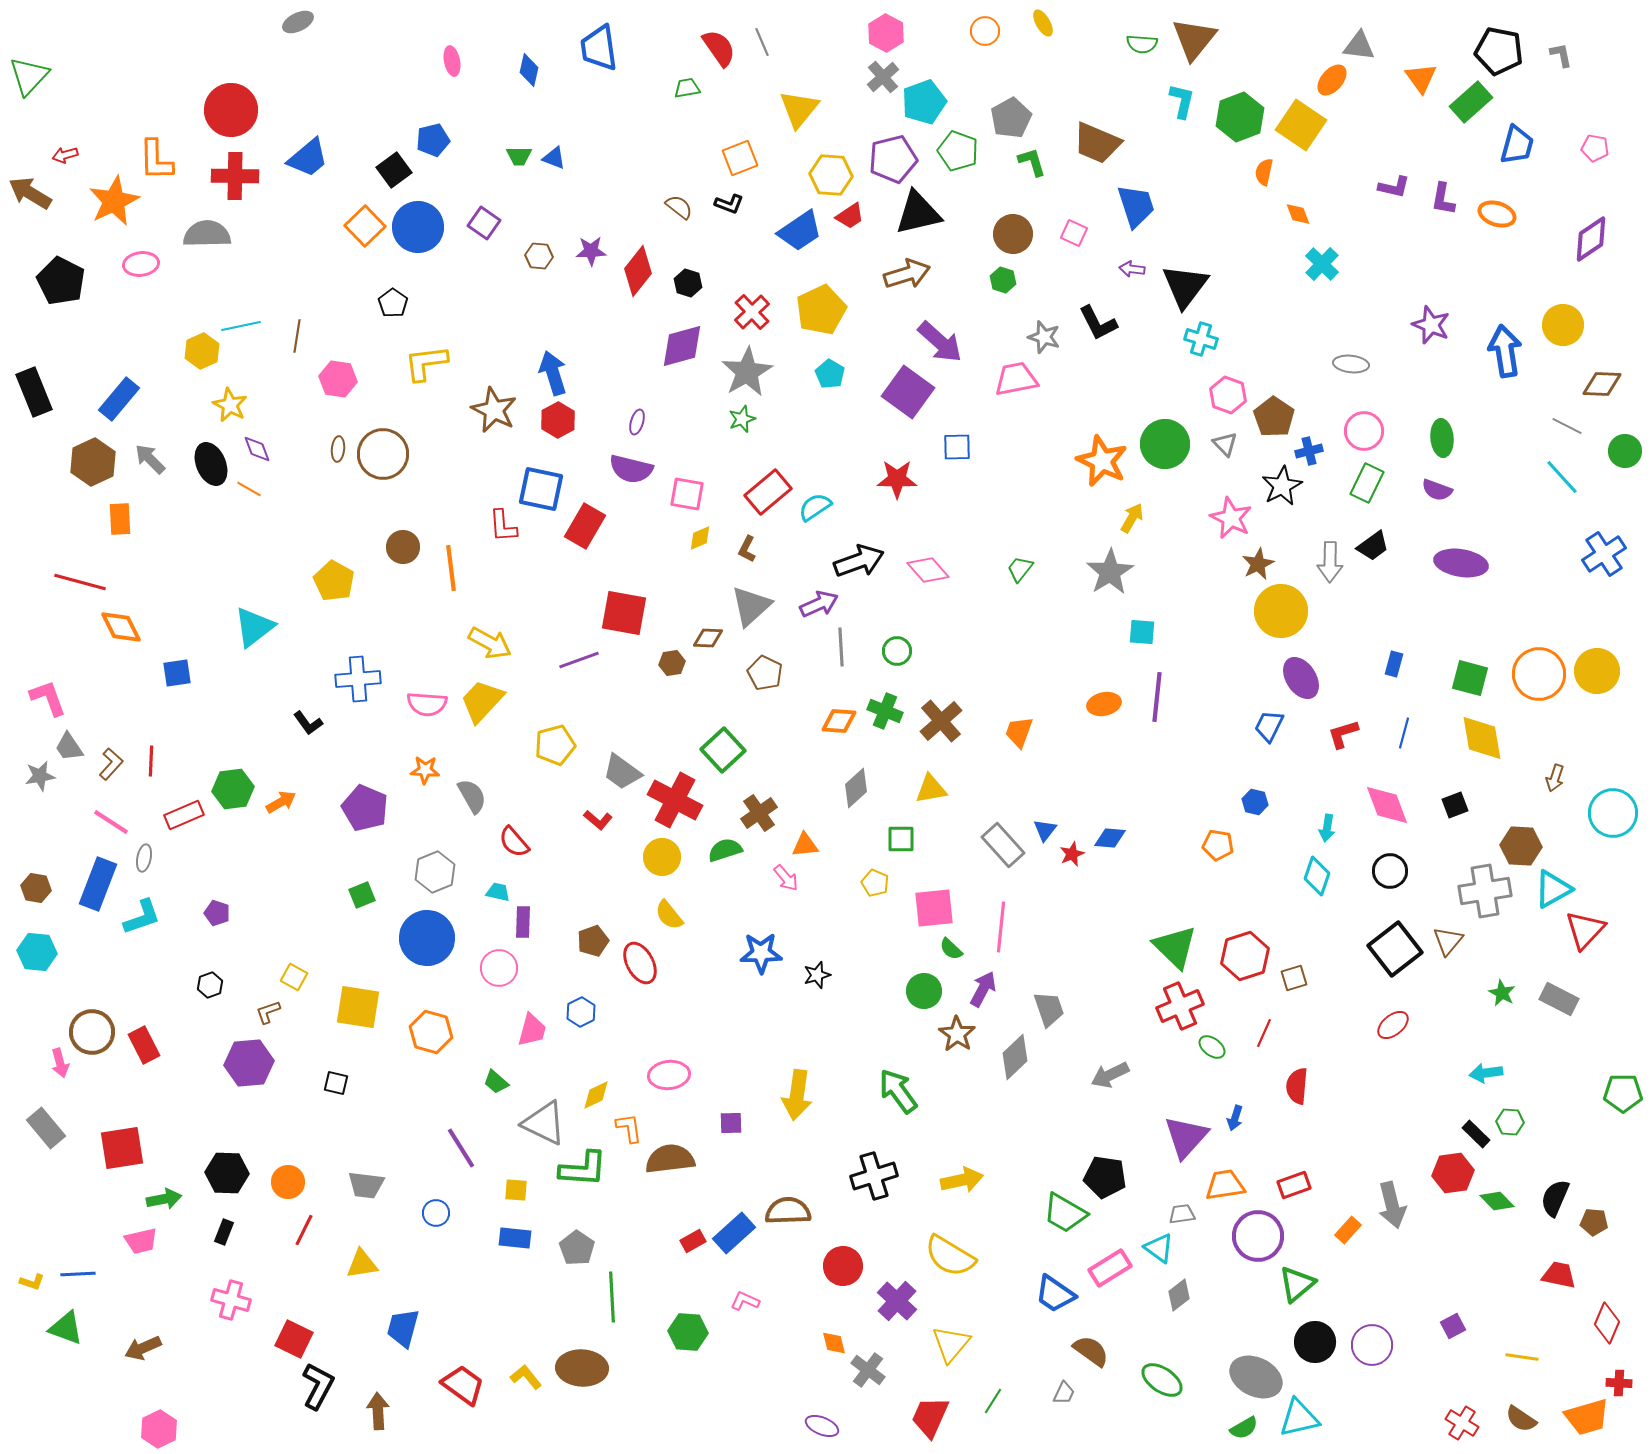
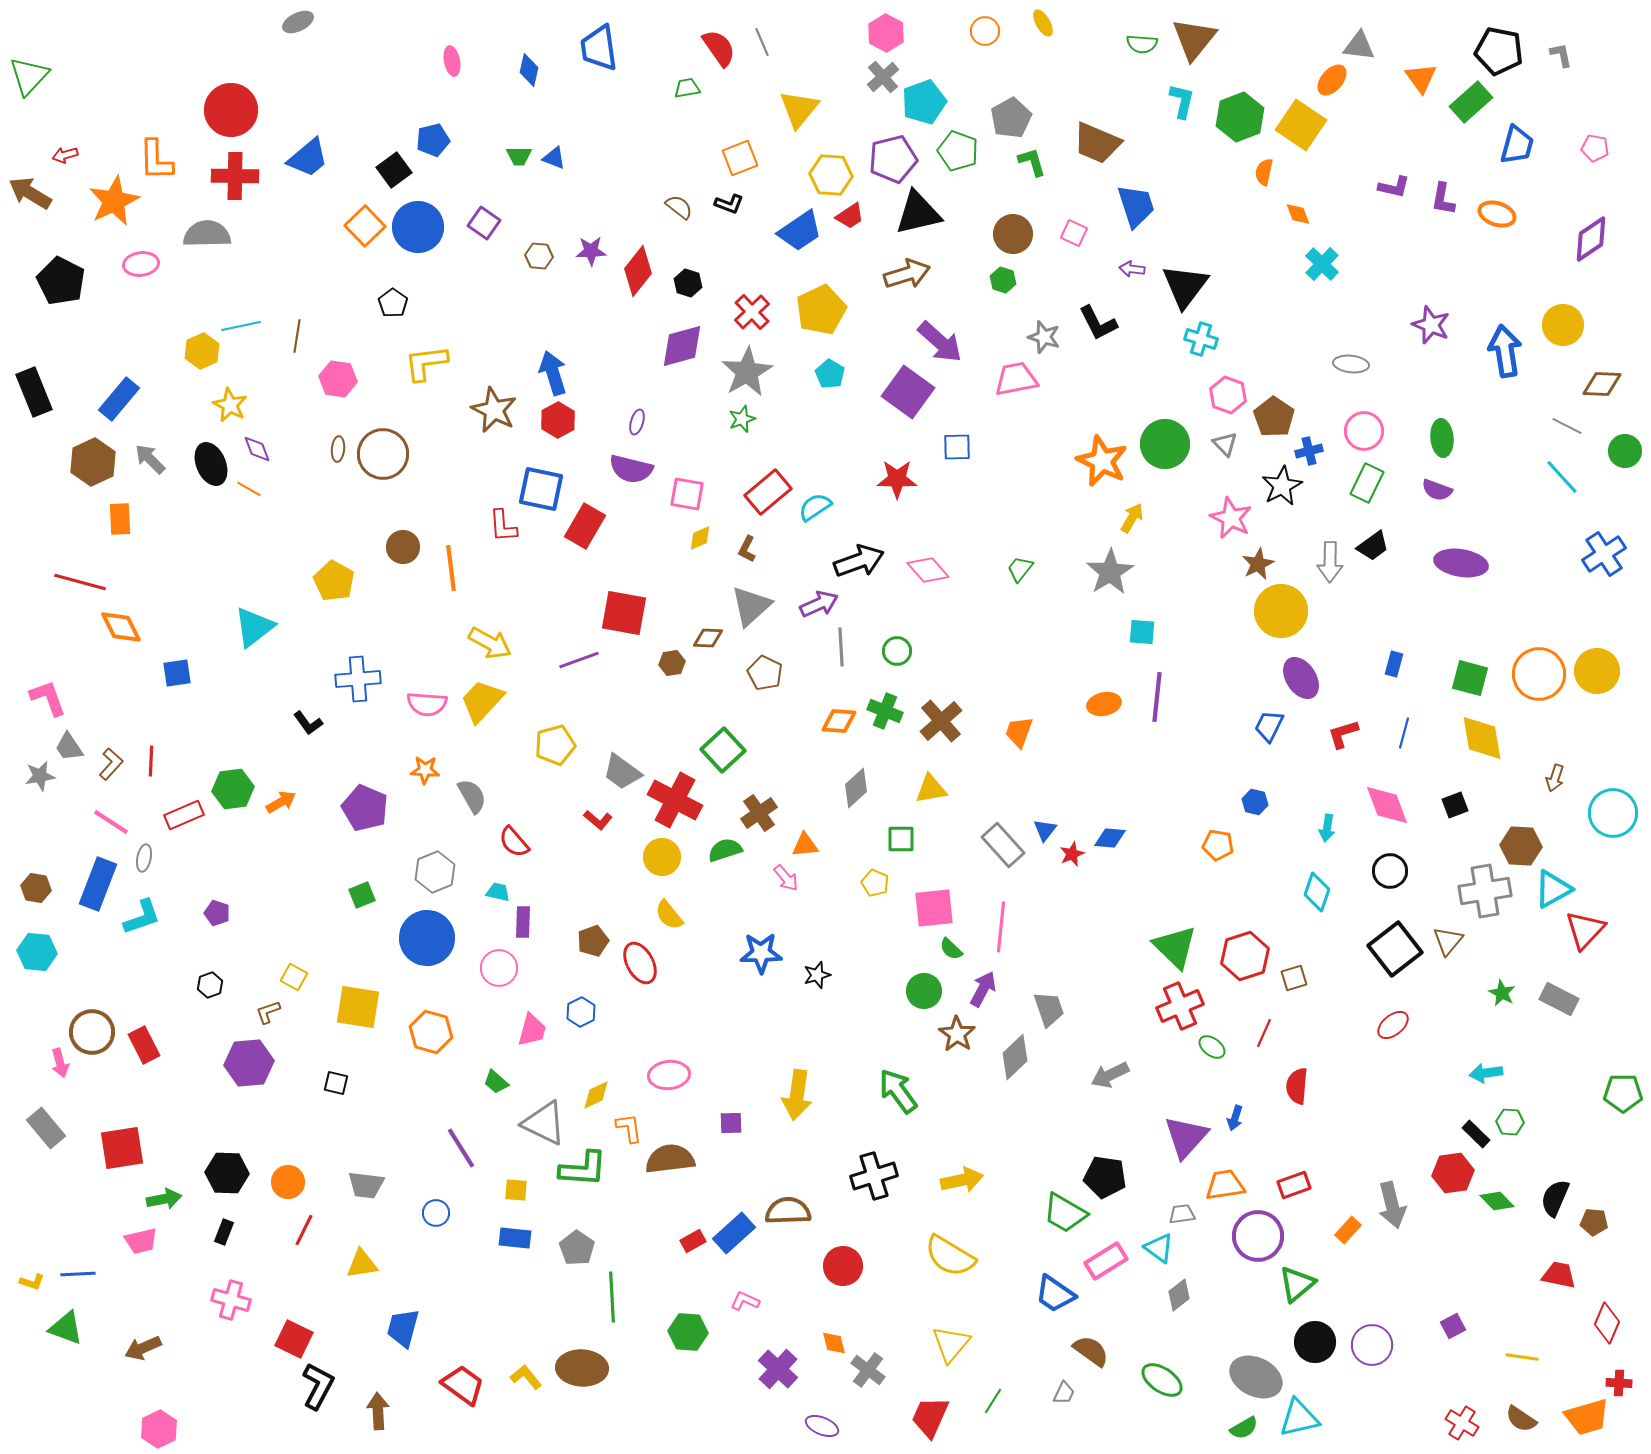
cyan diamond at (1317, 876): moved 16 px down
pink rectangle at (1110, 1268): moved 4 px left, 7 px up
purple cross at (897, 1301): moved 119 px left, 68 px down
